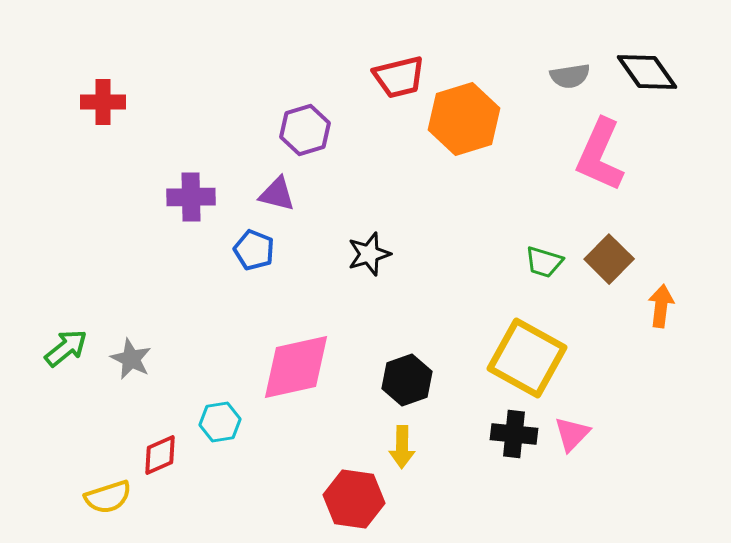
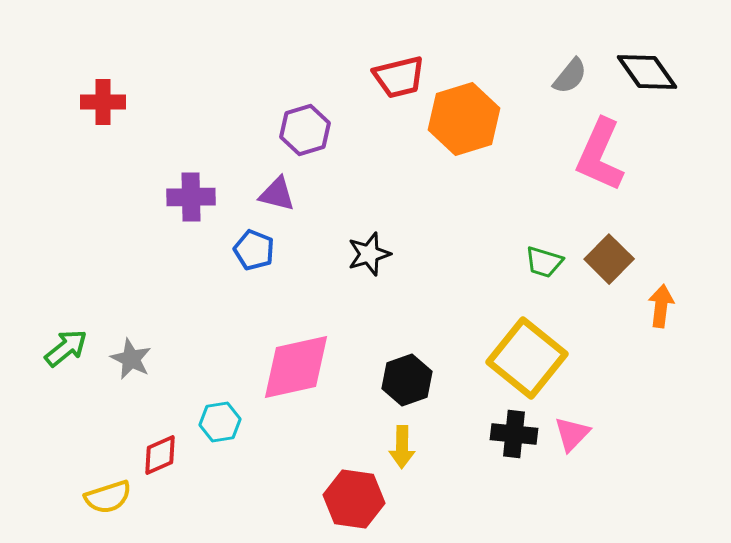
gray semicircle: rotated 42 degrees counterclockwise
yellow square: rotated 10 degrees clockwise
